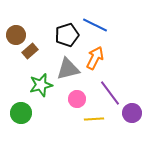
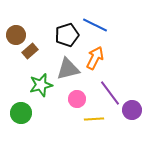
purple circle: moved 3 px up
